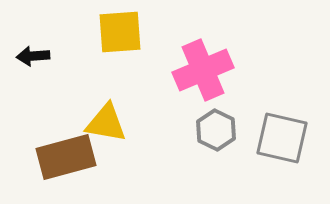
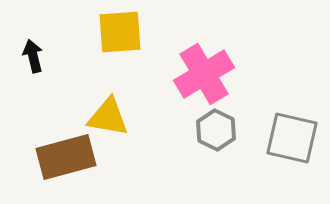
black arrow: rotated 80 degrees clockwise
pink cross: moved 1 px right, 4 px down; rotated 8 degrees counterclockwise
yellow triangle: moved 2 px right, 6 px up
gray square: moved 10 px right
